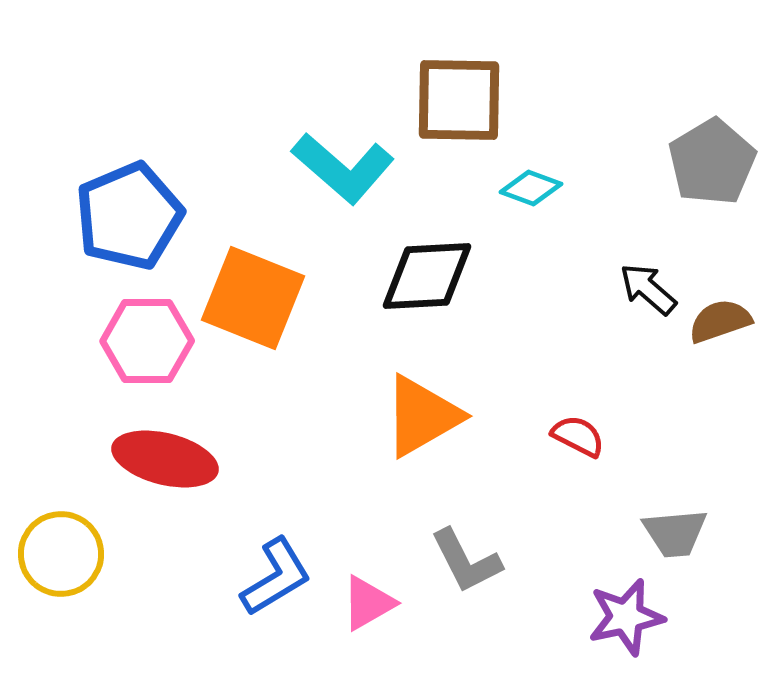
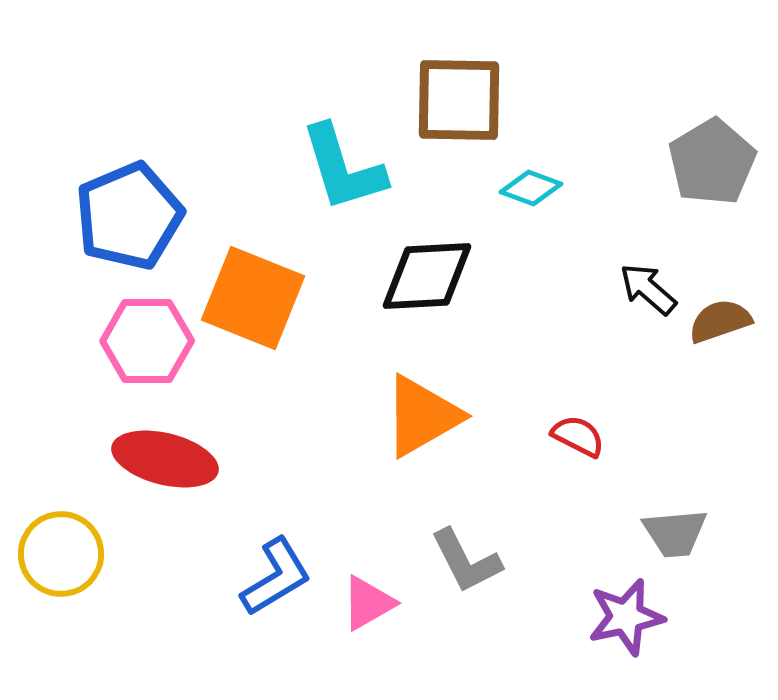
cyan L-shape: rotated 32 degrees clockwise
